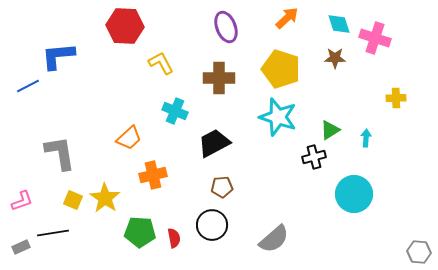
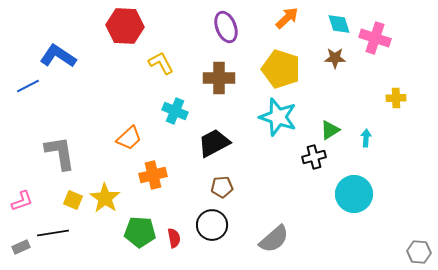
blue L-shape: rotated 39 degrees clockwise
